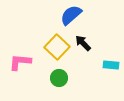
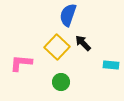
blue semicircle: moved 3 px left; rotated 30 degrees counterclockwise
pink L-shape: moved 1 px right, 1 px down
green circle: moved 2 px right, 4 px down
